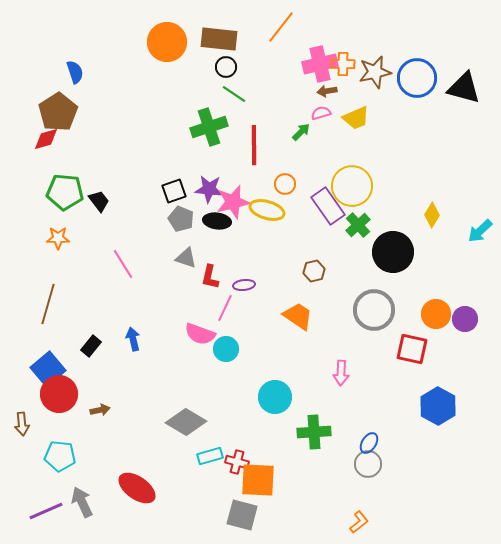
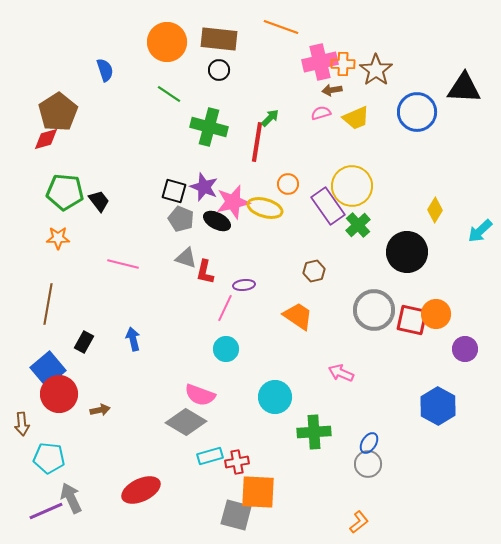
orange line at (281, 27): rotated 72 degrees clockwise
pink cross at (320, 64): moved 2 px up
black circle at (226, 67): moved 7 px left, 3 px down
blue semicircle at (75, 72): moved 30 px right, 2 px up
brown star at (375, 72): moved 1 px right, 2 px up; rotated 24 degrees counterclockwise
blue circle at (417, 78): moved 34 px down
black triangle at (464, 88): rotated 12 degrees counterclockwise
brown arrow at (327, 91): moved 5 px right, 1 px up
green line at (234, 94): moved 65 px left
green cross at (209, 127): rotated 33 degrees clockwise
green arrow at (301, 132): moved 31 px left, 14 px up
red line at (254, 145): moved 3 px right, 3 px up; rotated 9 degrees clockwise
orange circle at (285, 184): moved 3 px right
purple star at (209, 189): moved 5 px left, 2 px up; rotated 16 degrees clockwise
black square at (174, 191): rotated 35 degrees clockwise
yellow ellipse at (267, 210): moved 2 px left, 2 px up
yellow diamond at (432, 215): moved 3 px right, 5 px up
black ellipse at (217, 221): rotated 20 degrees clockwise
black circle at (393, 252): moved 14 px right
pink line at (123, 264): rotated 44 degrees counterclockwise
red L-shape at (210, 277): moved 5 px left, 5 px up
brown line at (48, 304): rotated 6 degrees counterclockwise
purple circle at (465, 319): moved 30 px down
pink semicircle at (200, 334): moved 61 px down
black rectangle at (91, 346): moved 7 px left, 4 px up; rotated 10 degrees counterclockwise
red square at (412, 349): moved 29 px up
pink arrow at (341, 373): rotated 110 degrees clockwise
cyan pentagon at (60, 456): moved 11 px left, 2 px down
red cross at (237, 462): rotated 25 degrees counterclockwise
orange square at (258, 480): moved 12 px down
red ellipse at (137, 488): moved 4 px right, 2 px down; rotated 60 degrees counterclockwise
gray arrow at (82, 502): moved 11 px left, 4 px up
gray square at (242, 515): moved 6 px left
